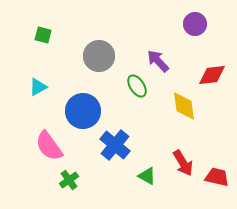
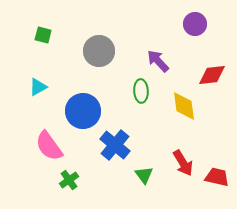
gray circle: moved 5 px up
green ellipse: moved 4 px right, 5 px down; rotated 30 degrees clockwise
green triangle: moved 3 px left, 1 px up; rotated 24 degrees clockwise
